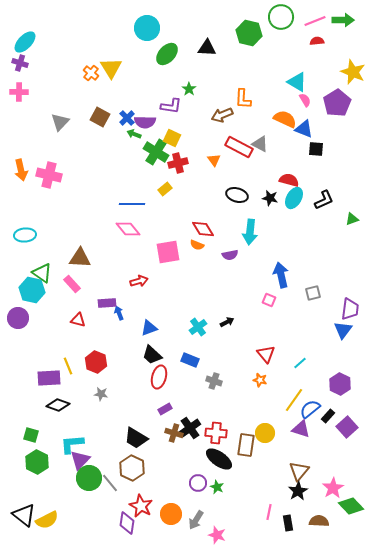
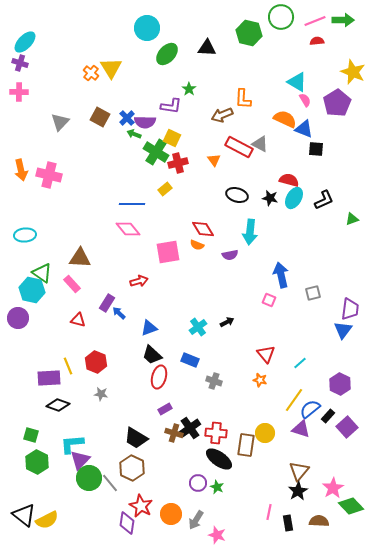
purple rectangle at (107, 303): rotated 54 degrees counterclockwise
blue arrow at (119, 313): rotated 24 degrees counterclockwise
